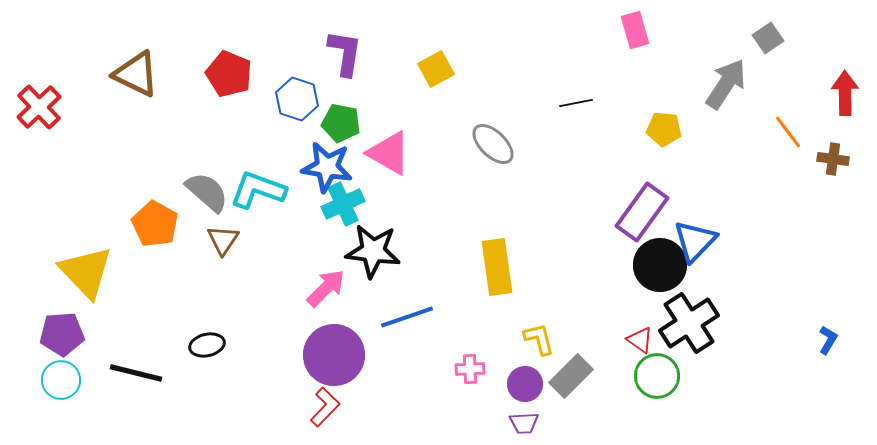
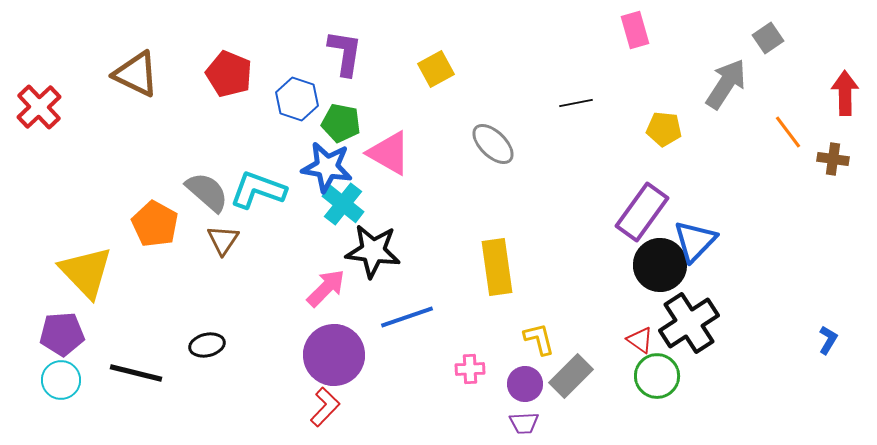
cyan cross at (343, 204): rotated 27 degrees counterclockwise
